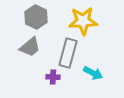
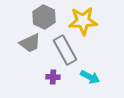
gray hexagon: moved 8 px right
gray trapezoid: moved 4 px up; rotated 15 degrees clockwise
gray rectangle: moved 3 px left, 3 px up; rotated 44 degrees counterclockwise
cyan arrow: moved 3 px left, 4 px down
